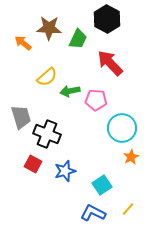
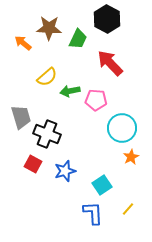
blue L-shape: rotated 60 degrees clockwise
